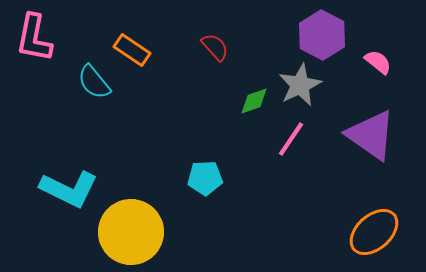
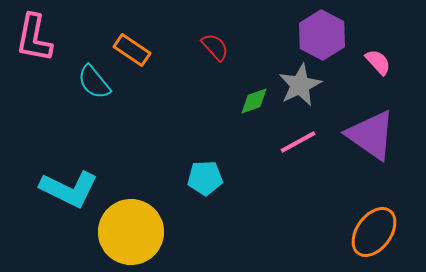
pink semicircle: rotated 8 degrees clockwise
pink line: moved 7 px right, 3 px down; rotated 27 degrees clockwise
orange ellipse: rotated 12 degrees counterclockwise
